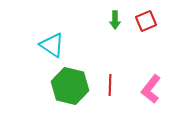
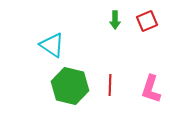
red square: moved 1 px right
pink L-shape: rotated 20 degrees counterclockwise
